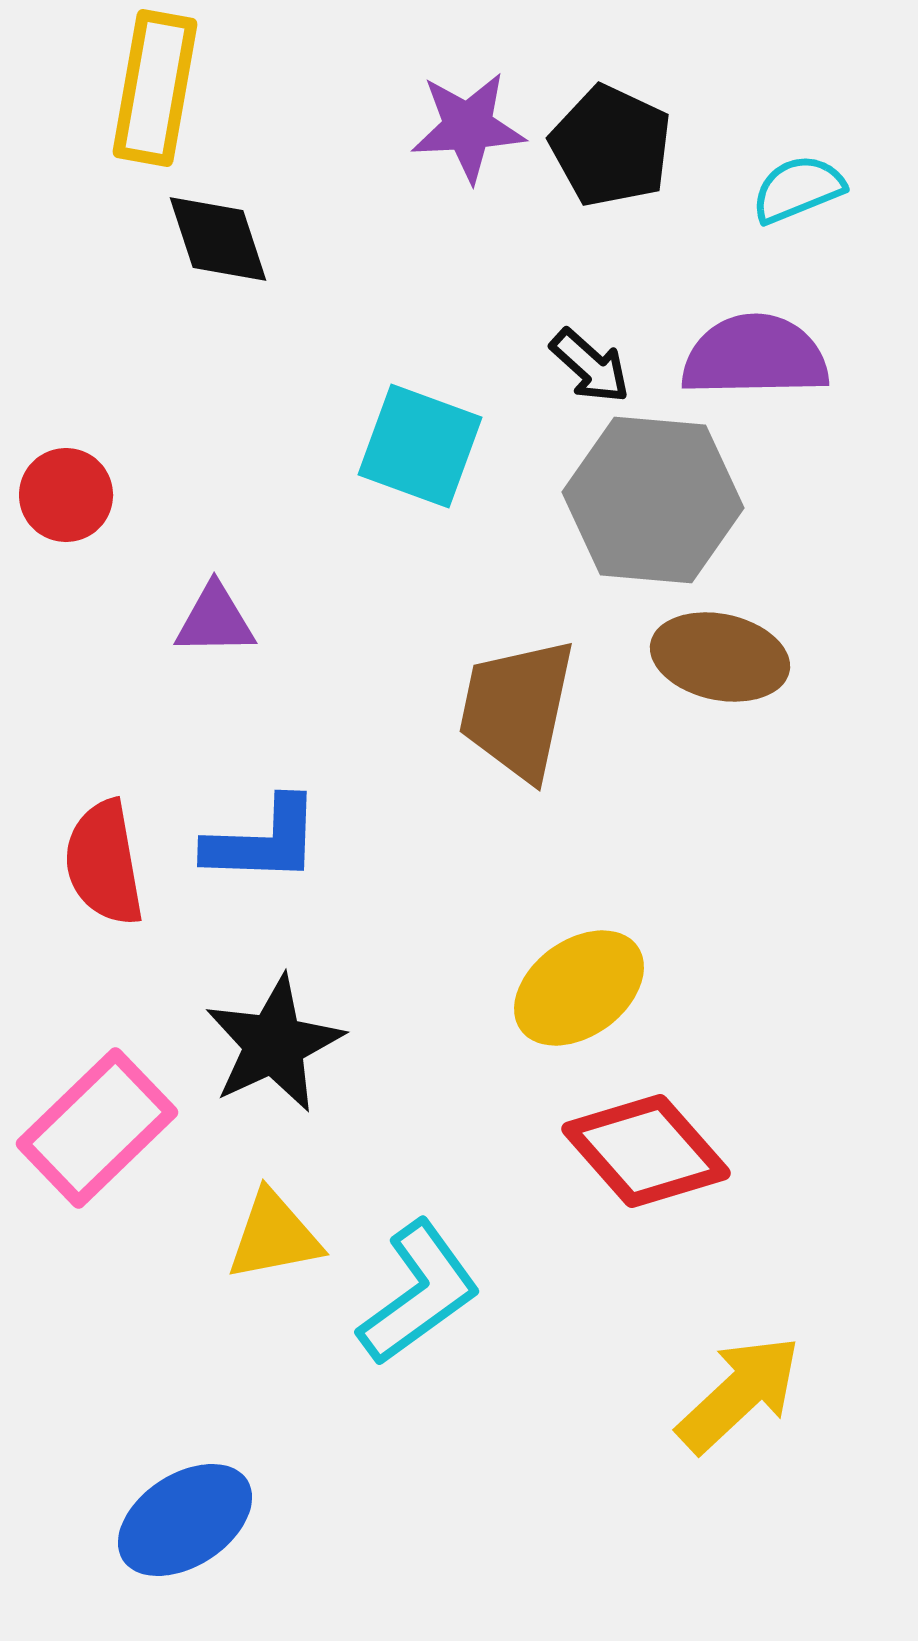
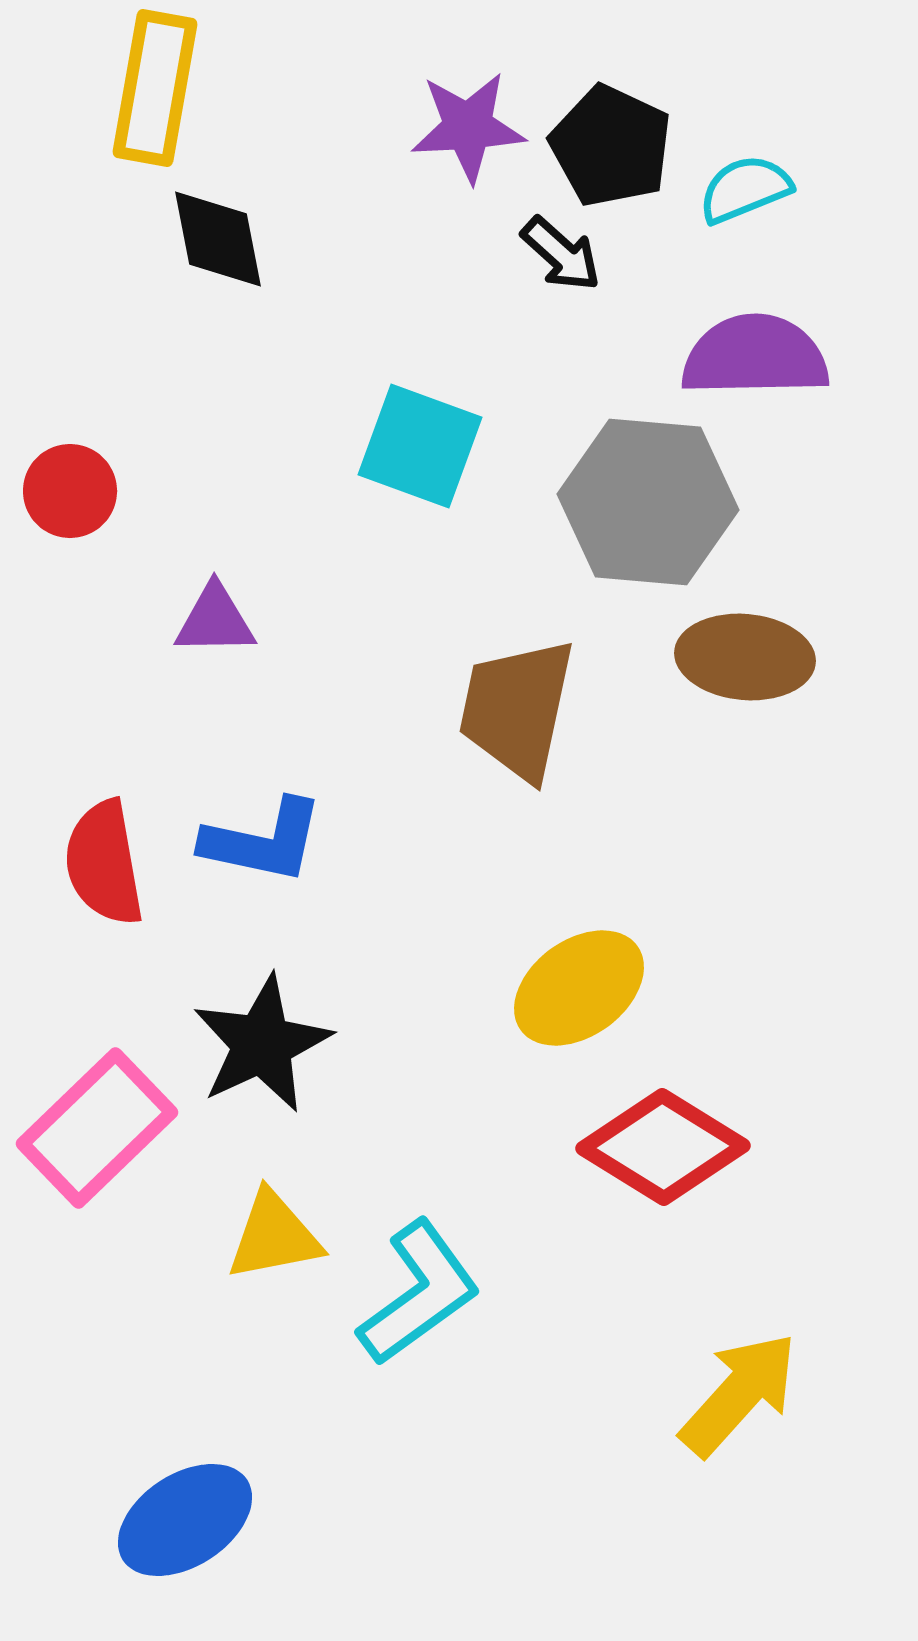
cyan semicircle: moved 53 px left
black diamond: rotated 7 degrees clockwise
black arrow: moved 29 px left, 112 px up
red circle: moved 4 px right, 4 px up
gray hexagon: moved 5 px left, 2 px down
brown ellipse: moved 25 px right; rotated 7 degrees counterclockwise
blue L-shape: rotated 10 degrees clockwise
black star: moved 12 px left
red diamond: moved 17 px right, 4 px up; rotated 17 degrees counterclockwise
yellow arrow: rotated 5 degrees counterclockwise
